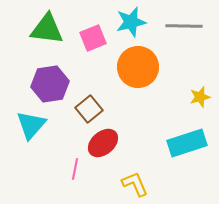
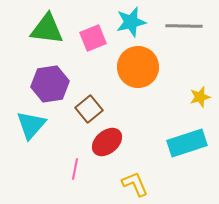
red ellipse: moved 4 px right, 1 px up
